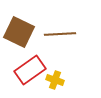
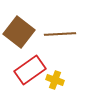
brown square: rotated 12 degrees clockwise
